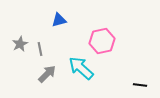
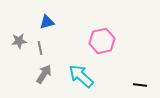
blue triangle: moved 12 px left, 2 px down
gray star: moved 1 px left, 3 px up; rotated 21 degrees clockwise
gray line: moved 1 px up
cyan arrow: moved 8 px down
gray arrow: moved 3 px left; rotated 12 degrees counterclockwise
